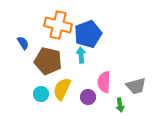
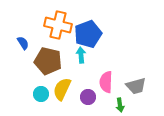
pink semicircle: moved 2 px right
